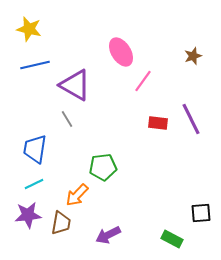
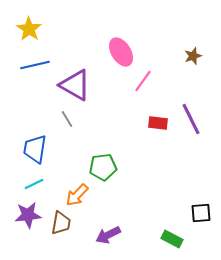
yellow star: rotated 20 degrees clockwise
